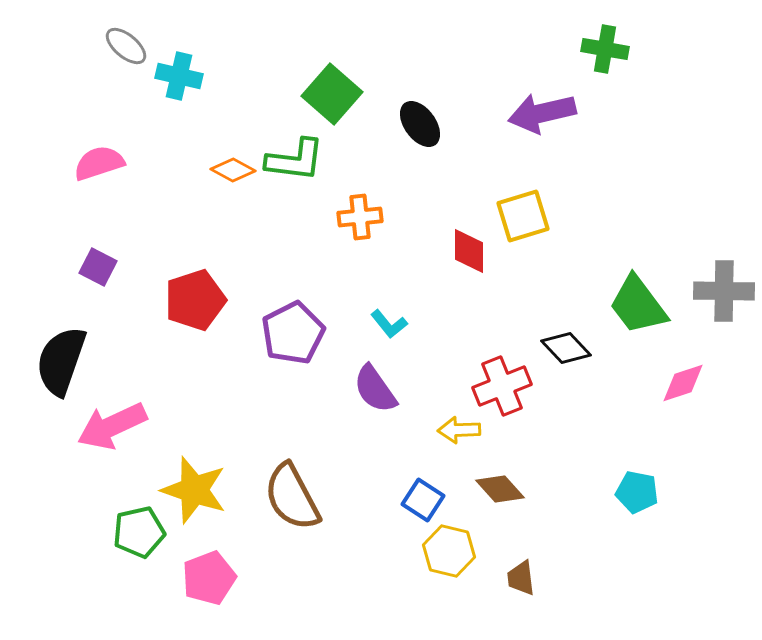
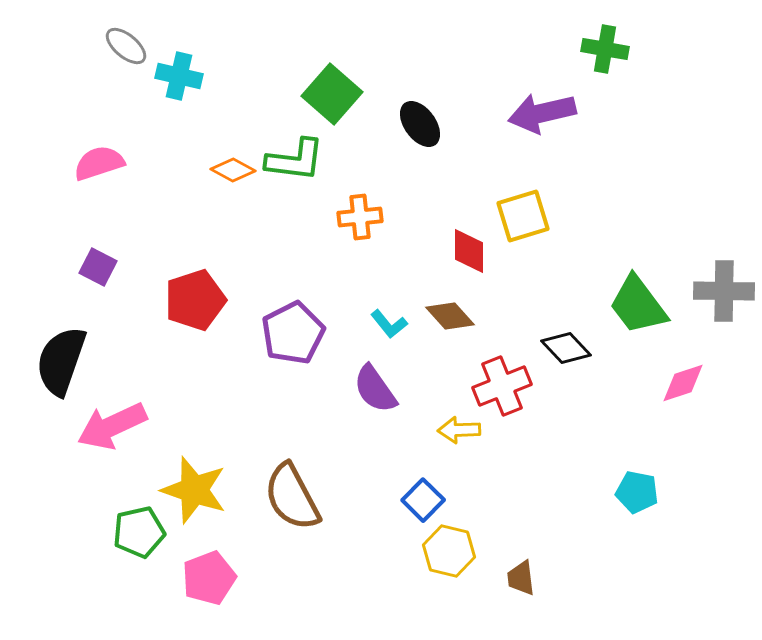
brown diamond: moved 50 px left, 173 px up
blue square: rotated 12 degrees clockwise
